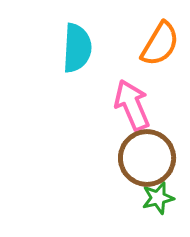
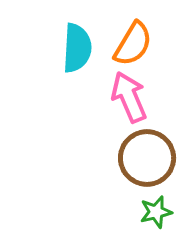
orange semicircle: moved 27 px left
pink arrow: moved 3 px left, 8 px up
green star: moved 2 px left, 14 px down
